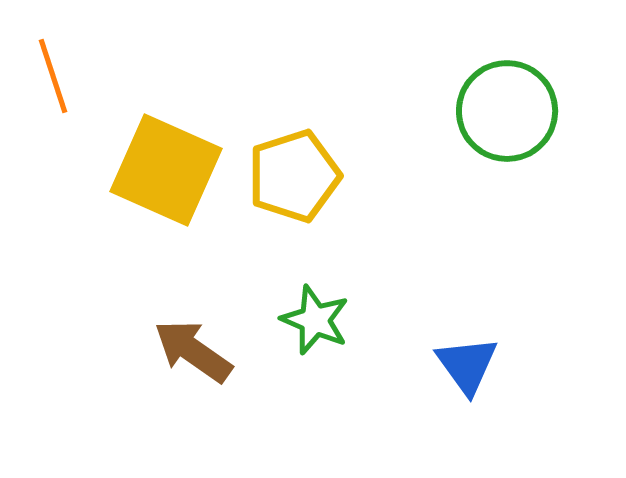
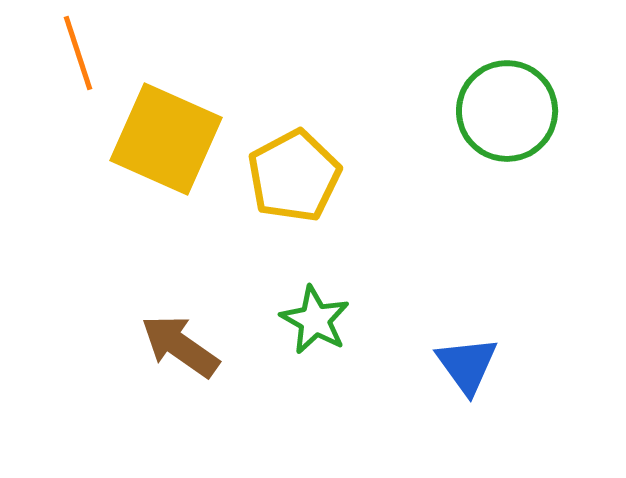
orange line: moved 25 px right, 23 px up
yellow square: moved 31 px up
yellow pentagon: rotated 10 degrees counterclockwise
green star: rotated 6 degrees clockwise
brown arrow: moved 13 px left, 5 px up
